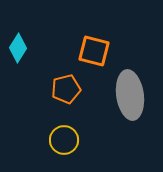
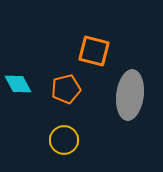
cyan diamond: moved 36 px down; rotated 60 degrees counterclockwise
gray ellipse: rotated 15 degrees clockwise
